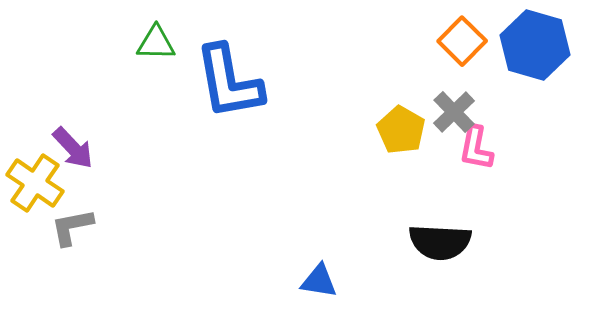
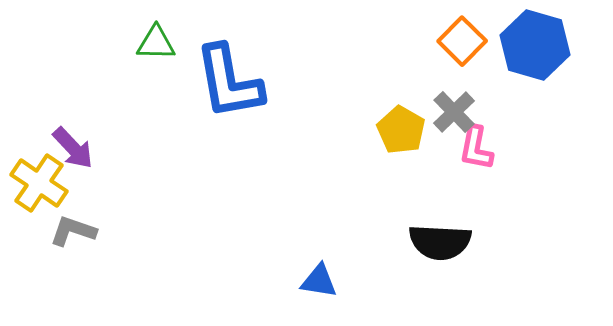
yellow cross: moved 4 px right
gray L-shape: moved 1 px right, 4 px down; rotated 30 degrees clockwise
